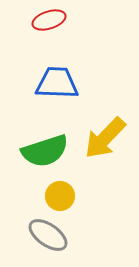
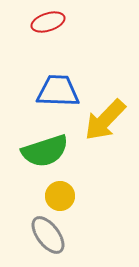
red ellipse: moved 1 px left, 2 px down
blue trapezoid: moved 1 px right, 8 px down
yellow arrow: moved 18 px up
gray ellipse: rotated 18 degrees clockwise
